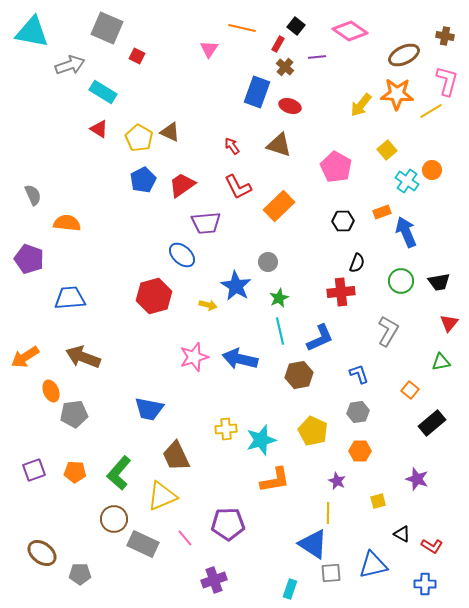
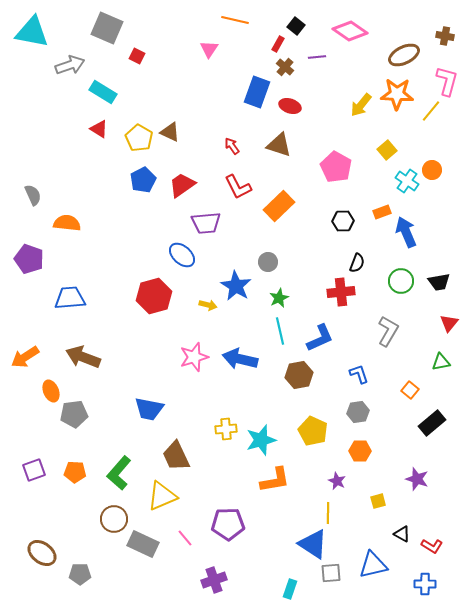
orange line at (242, 28): moved 7 px left, 8 px up
yellow line at (431, 111): rotated 20 degrees counterclockwise
